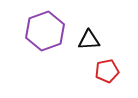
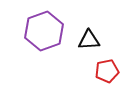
purple hexagon: moved 1 px left
